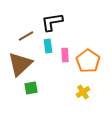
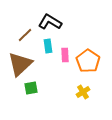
black L-shape: moved 2 px left; rotated 40 degrees clockwise
brown line: moved 1 px left, 1 px up; rotated 14 degrees counterclockwise
